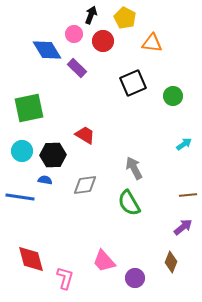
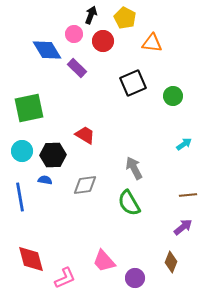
blue line: rotated 72 degrees clockwise
pink L-shape: rotated 50 degrees clockwise
